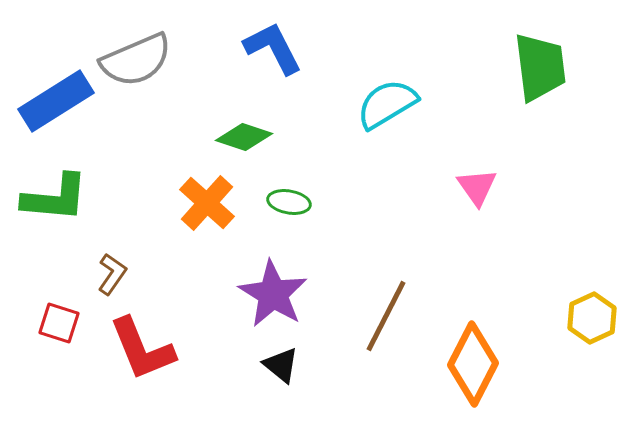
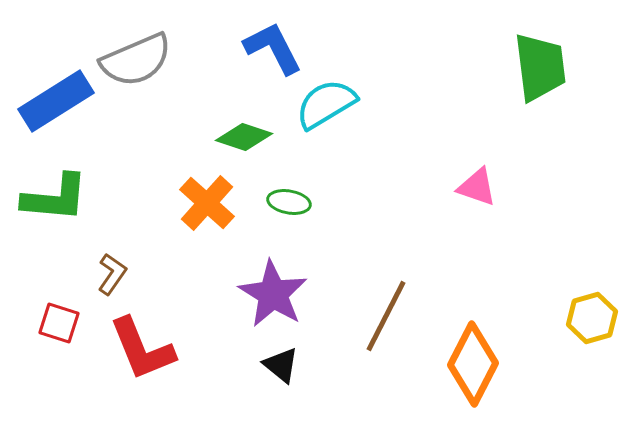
cyan semicircle: moved 61 px left
pink triangle: rotated 36 degrees counterclockwise
yellow hexagon: rotated 9 degrees clockwise
